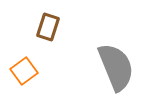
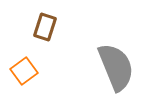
brown rectangle: moved 3 px left
